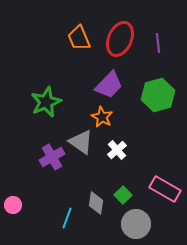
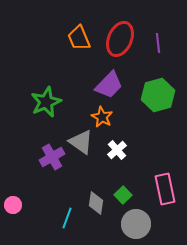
pink rectangle: rotated 48 degrees clockwise
